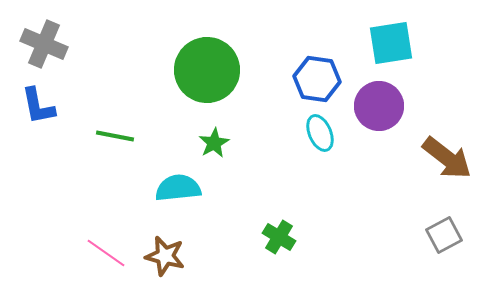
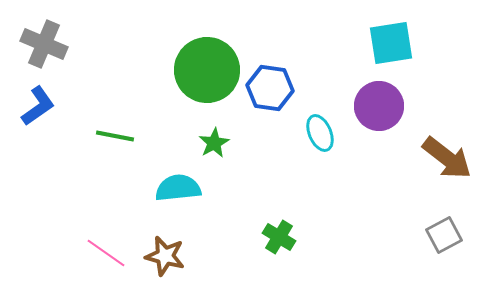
blue hexagon: moved 47 px left, 9 px down
blue L-shape: rotated 114 degrees counterclockwise
